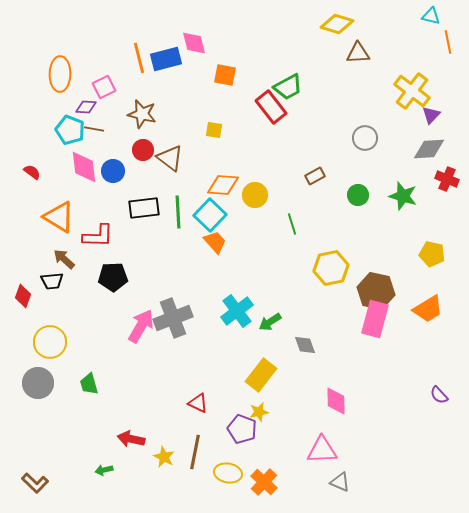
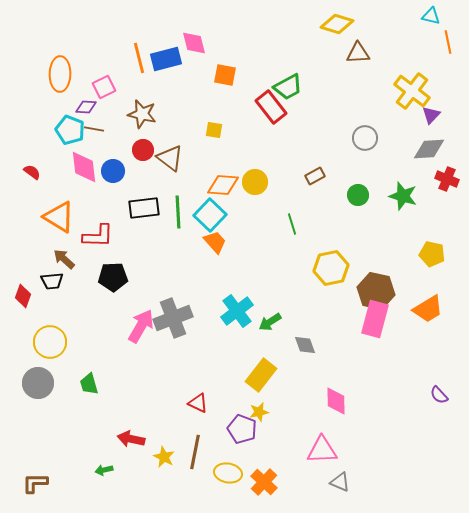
yellow circle at (255, 195): moved 13 px up
brown L-shape at (35, 483): rotated 136 degrees clockwise
